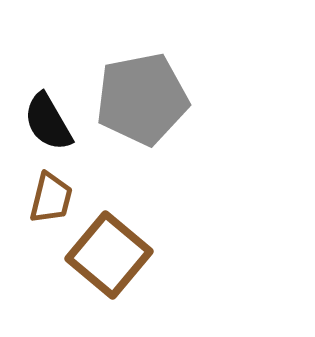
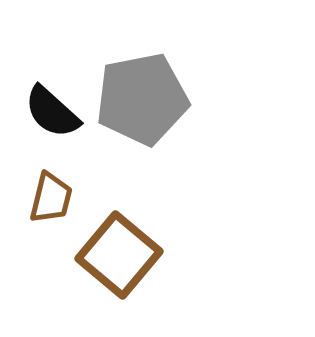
black semicircle: moved 4 px right, 10 px up; rotated 18 degrees counterclockwise
brown square: moved 10 px right
